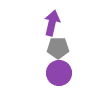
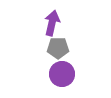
purple circle: moved 3 px right, 1 px down
